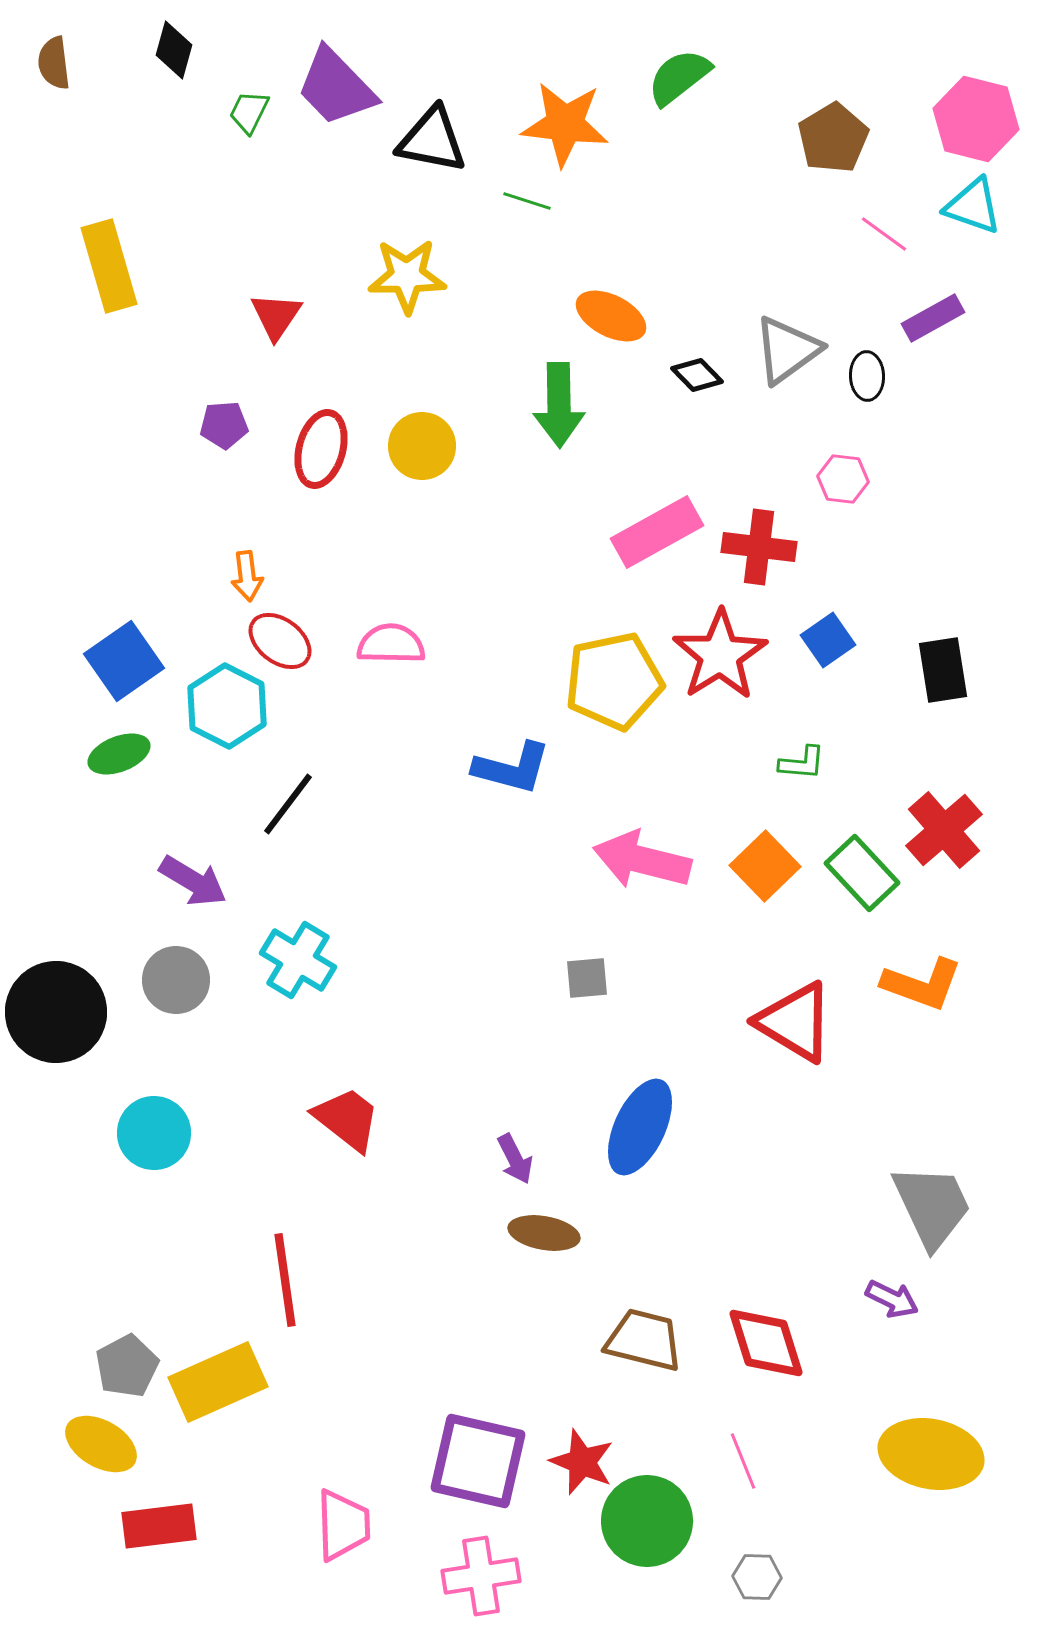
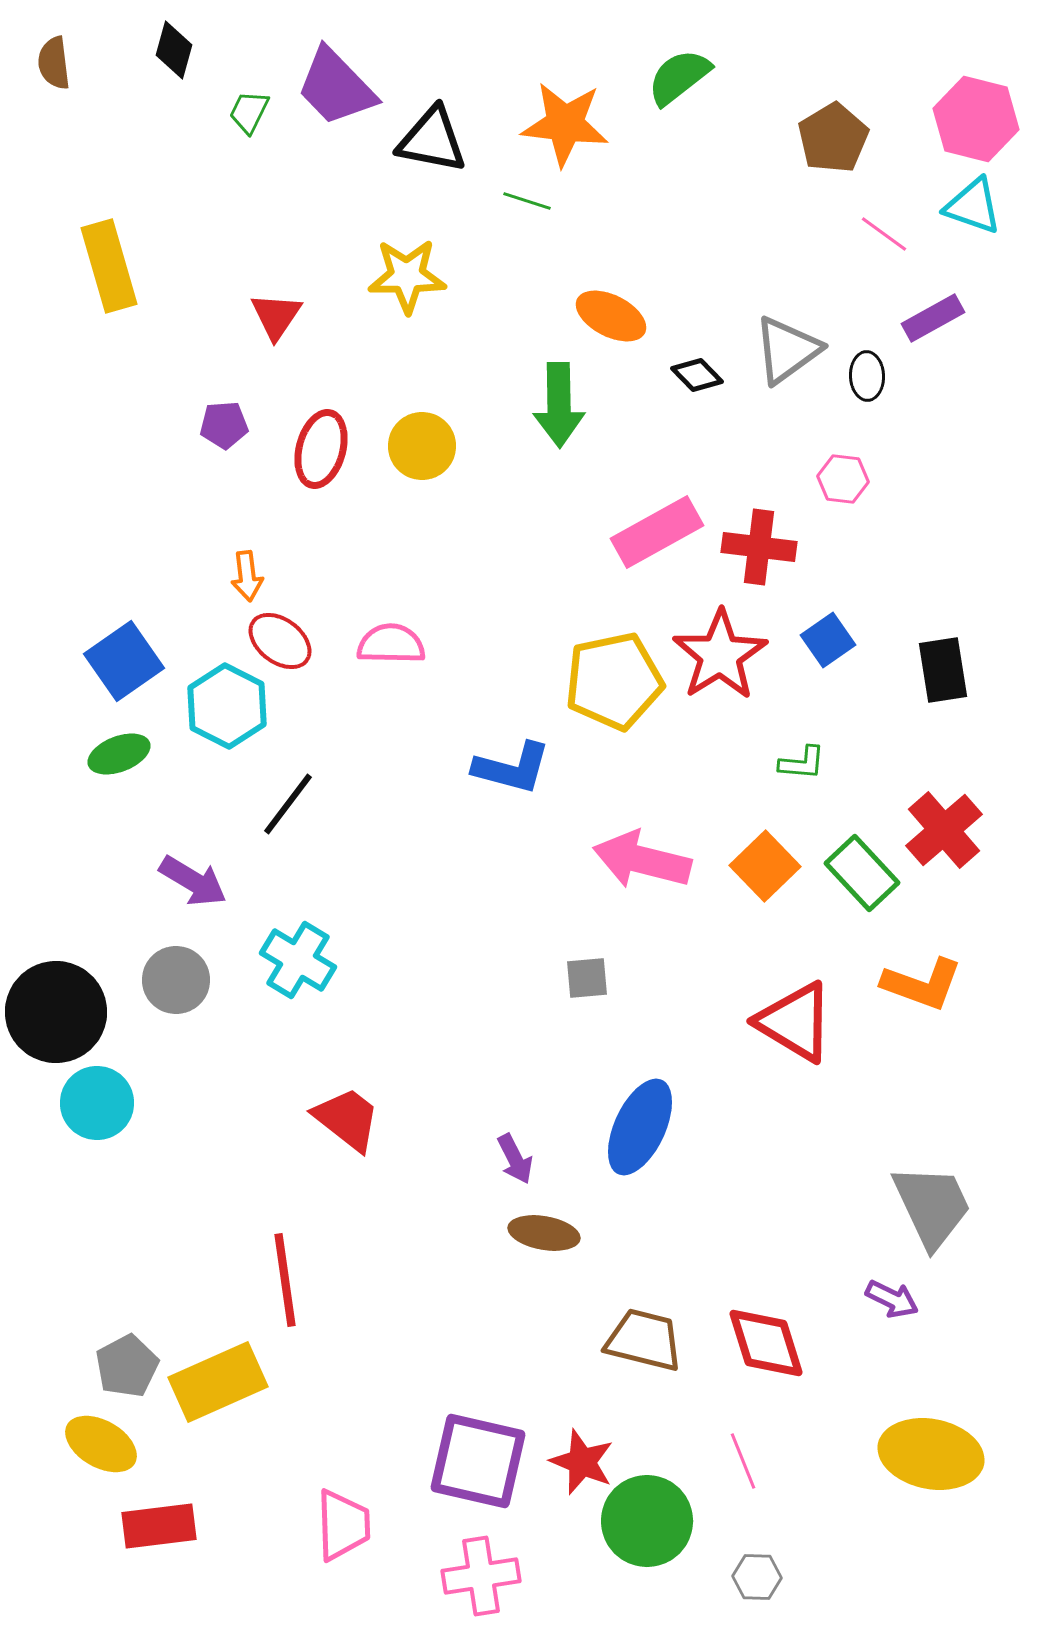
cyan circle at (154, 1133): moved 57 px left, 30 px up
